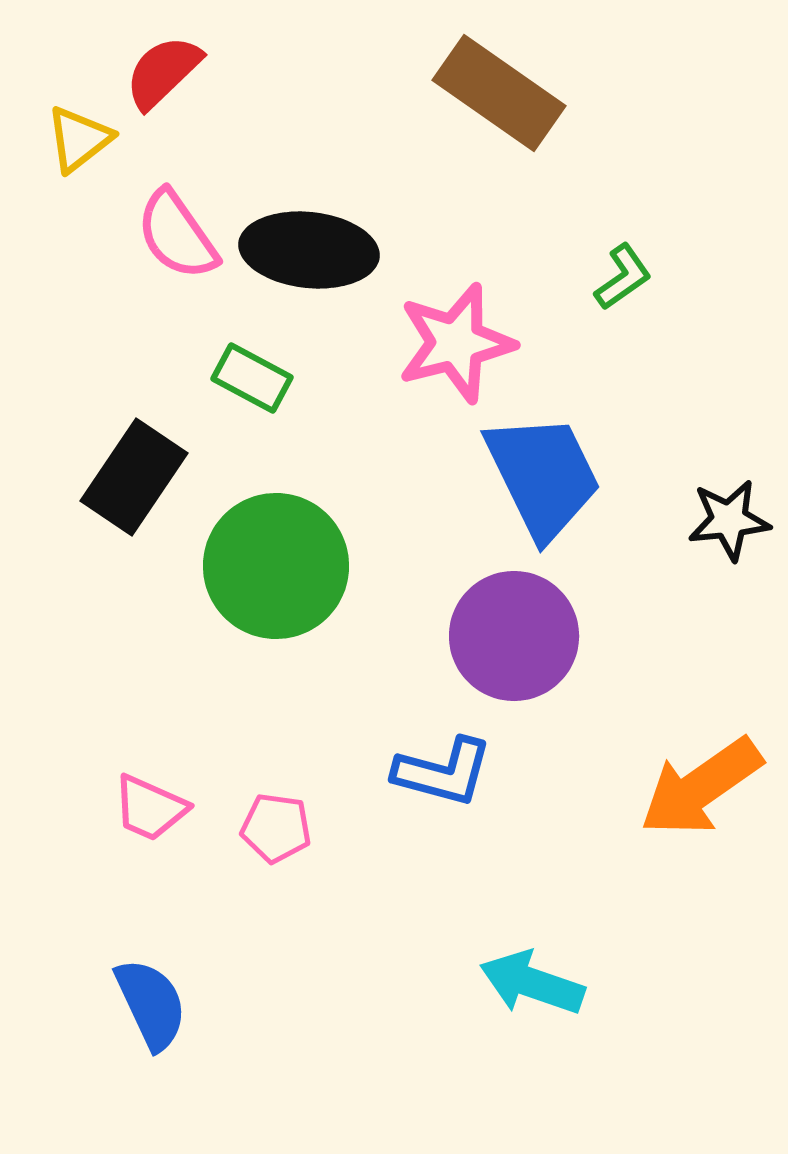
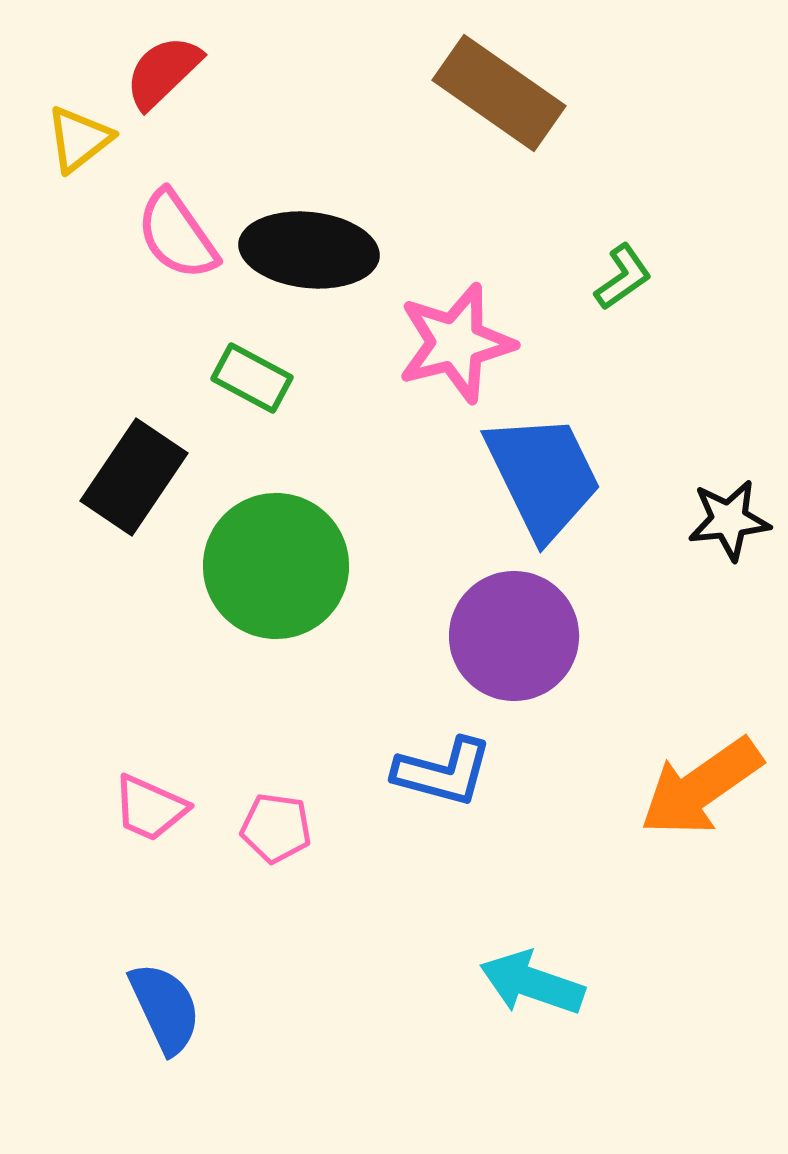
blue semicircle: moved 14 px right, 4 px down
